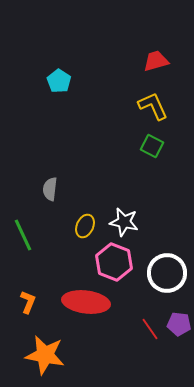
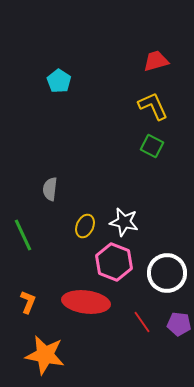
red line: moved 8 px left, 7 px up
